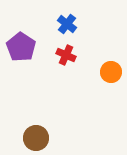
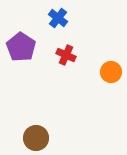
blue cross: moved 9 px left, 6 px up
